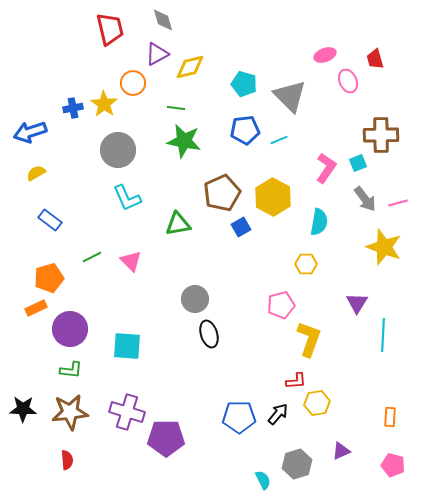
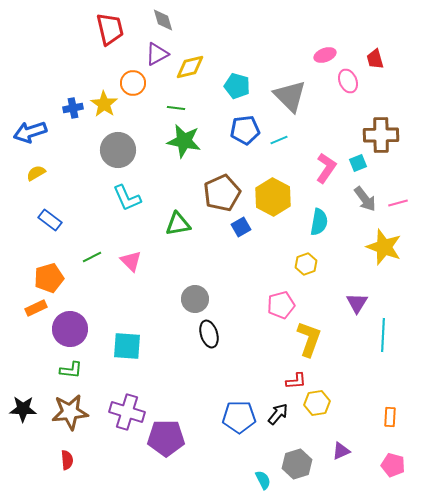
cyan pentagon at (244, 84): moved 7 px left, 2 px down
yellow hexagon at (306, 264): rotated 20 degrees counterclockwise
